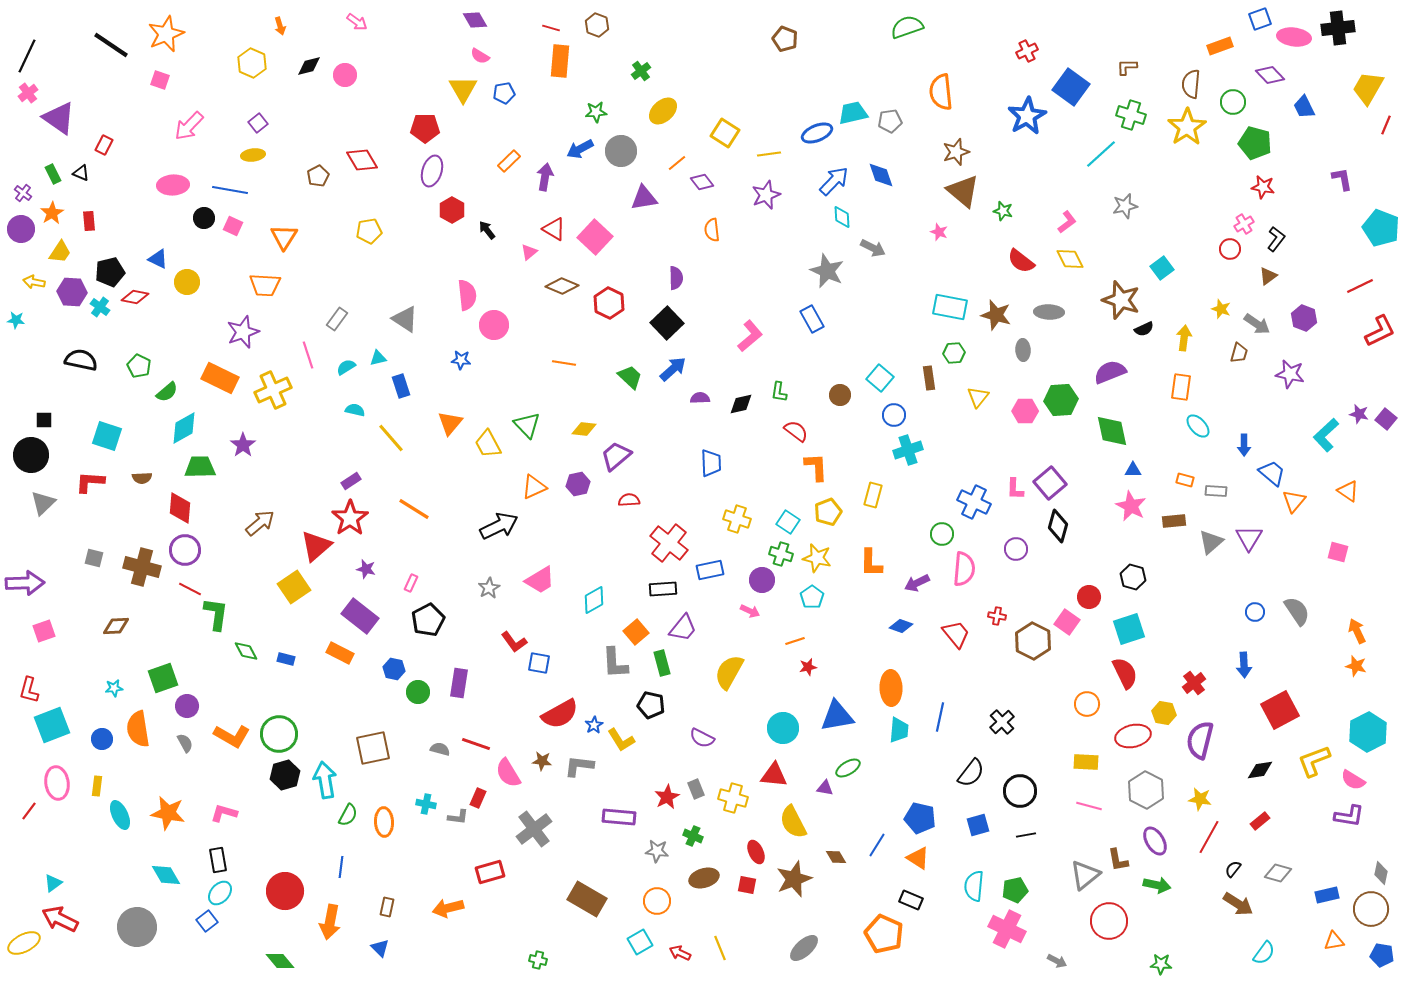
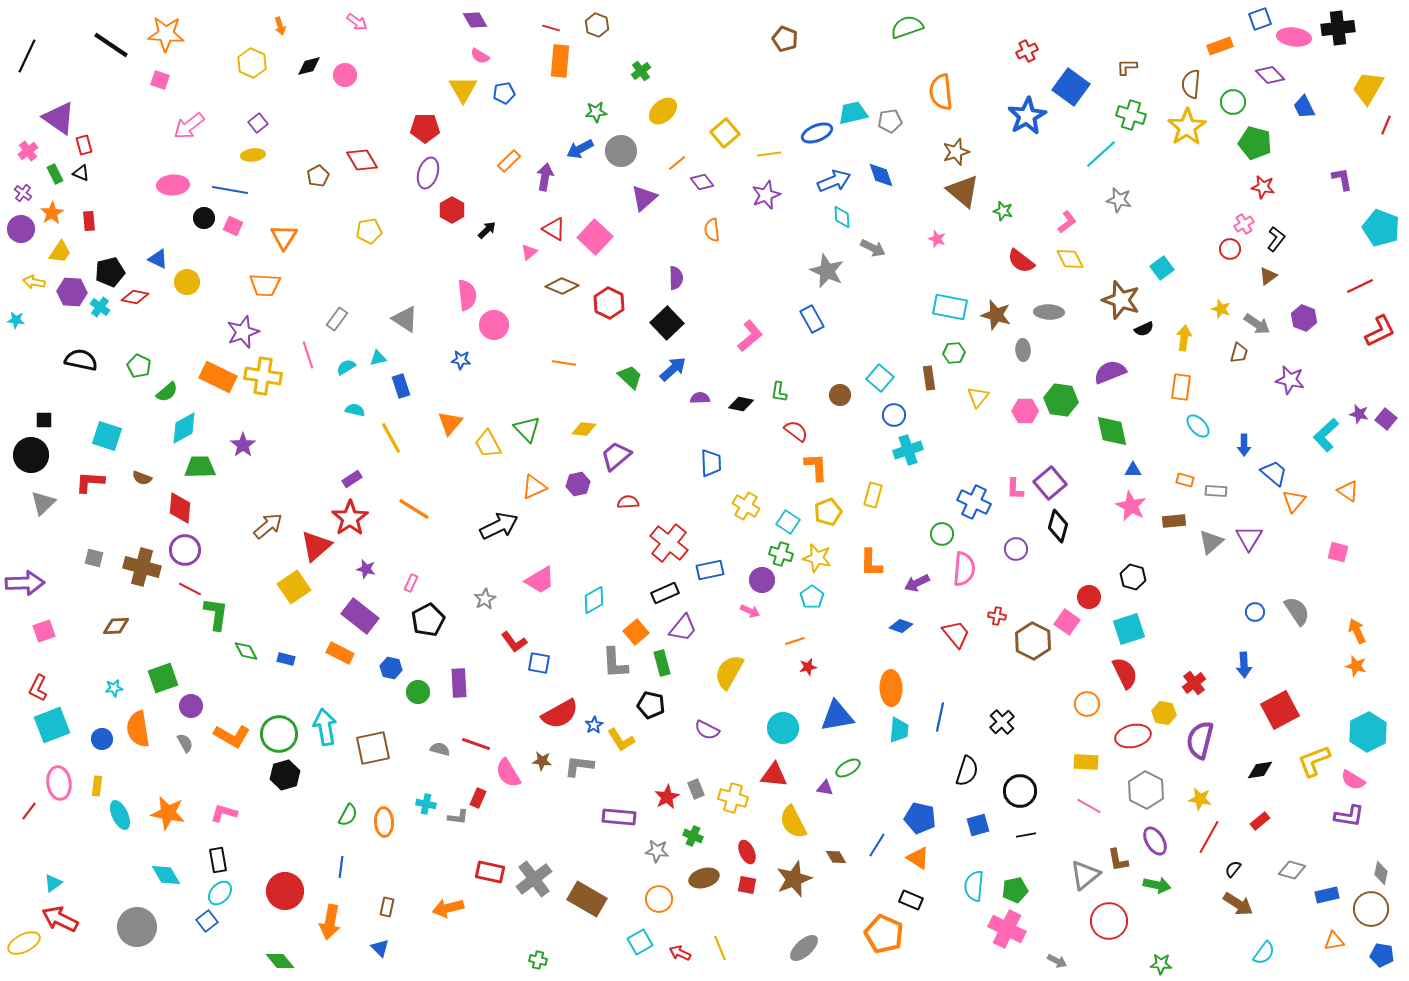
orange star at (166, 34): rotated 27 degrees clockwise
pink cross at (28, 93): moved 58 px down
pink arrow at (189, 126): rotated 8 degrees clockwise
yellow square at (725, 133): rotated 16 degrees clockwise
red rectangle at (104, 145): moved 20 px left; rotated 42 degrees counterclockwise
purple ellipse at (432, 171): moved 4 px left, 2 px down
green rectangle at (53, 174): moved 2 px right
blue arrow at (834, 181): rotated 24 degrees clockwise
purple triangle at (644, 198): rotated 32 degrees counterclockwise
gray star at (1125, 206): moved 6 px left, 6 px up; rotated 25 degrees clockwise
black arrow at (487, 230): rotated 84 degrees clockwise
pink star at (939, 232): moved 2 px left, 7 px down
purple star at (1290, 374): moved 6 px down
orange rectangle at (220, 378): moved 2 px left, 1 px up
yellow cross at (273, 390): moved 10 px left, 14 px up; rotated 33 degrees clockwise
green hexagon at (1061, 400): rotated 12 degrees clockwise
black diamond at (741, 404): rotated 25 degrees clockwise
green triangle at (527, 425): moved 4 px down
yellow line at (391, 438): rotated 12 degrees clockwise
blue trapezoid at (1272, 473): moved 2 px right
brown semicircle at (142, 478): rotated 24 degrees clockwise
purple rectangle at (351, 481): moved 1 px right, 2 px up
red semicircle at (629, 500): moved 1 px left, 2 px down
yellow cross at (737, 519): moved 9 px right, 13 px up; rotated 12 degrees clockwise
brown arrow at (260, 523): moved 8 px right, 3 px down
gray star at (489, 588): moved 4 px left, 11 px down
black rectangle at (663, 589): moved 2 px right, 4 px down; rotated 20 degrees counterclockwise
blue hexagon at (394, 669): moved 3 px left, 1 px up
purple rectangle at (459, 683): rotated 12 degrees counterclockwise
red L-shape at (29, 690): moved 9 px right, 2 px up; rotated 12 degrees clockwise
purple circle at (187, 706): moved 4 px right
purple semicircle at (702, 738): moved 5 px right, 8 px up
black semicircle at (971, 773): moved 4 px left, 2 px up; rotated 20 degrees counterclockwise
cyan arrow at (325, 780): moved 53 px up
pink ellipse at (57, 783): moved 2 px right
pink line at (1089, 806): rotated 15 degrees clockwise
gray cross at (534, 829): moved 50 px down
red ellipse at (756, 852): moved 9 px left
red rectangle at (490, 872): rotated 28 degrees clockwise
gray diamond at (1278, 873): moved 14 px right, 3 px up
orange circle at (657, 901): moved 2 px right, 2 px up
